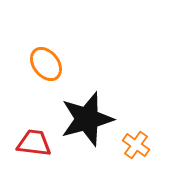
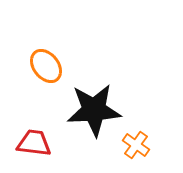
orange ellipse: moved 2 px down
black star: moved 7 px right, 9 px up; rotated 12 degrees clockwise
